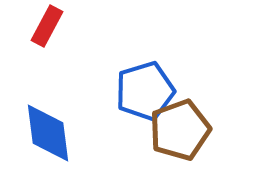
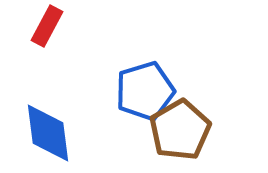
brown pentagon: rotated 10 degrees counterclockwise
